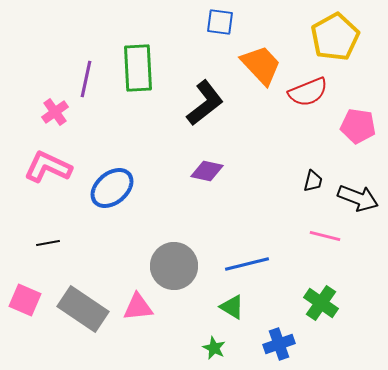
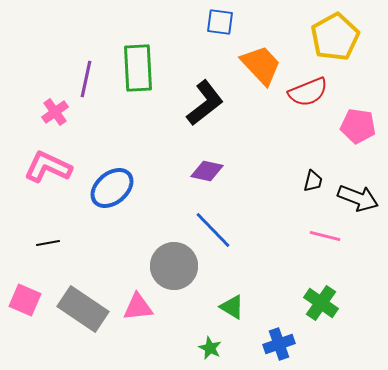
blue line: moved 34 px left, 34 px up; rotated 60 degrees clockwise
green star: moved 4 px left
